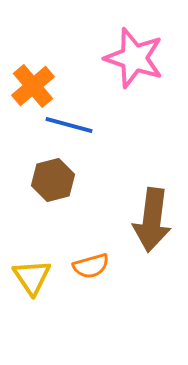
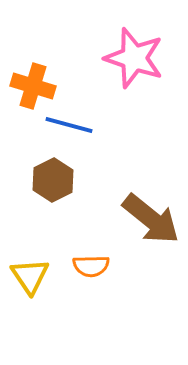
orange cross: rotated 33 degrees counterclockwise
brown hexagon: rotated 12 degrees counterclockwise
brown arrow: moved 1 px left, 1 px up; rotated 58 degrees counterclockwise
orange semicircle: rotated 15 degrees clockwise
yellow triangle: moved 2 px left, 1 px up
